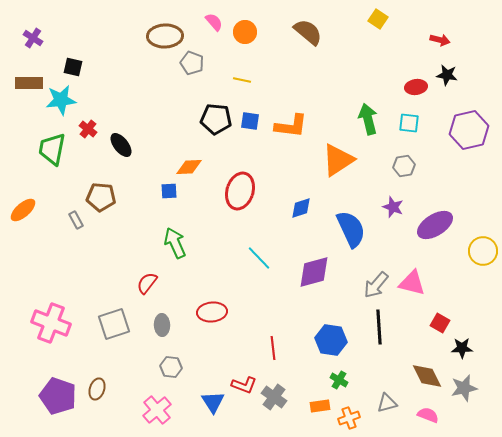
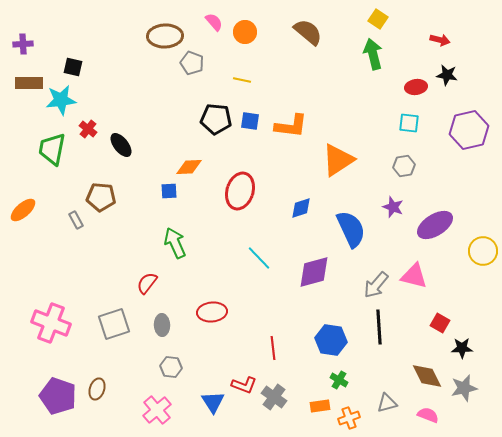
purple cross at (33, 38): moved 10 px left, 6 px down; rotated 36 degrees counterclockwise
green arrow at (368, 119): moved 5 px right, 65 px up
pink triangle at (412, 283): moved 2 px right, 7 px up
